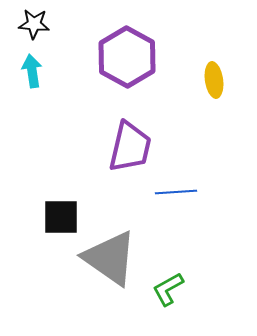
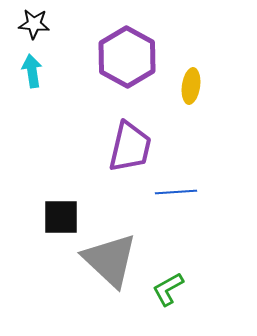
yellow ellipse: moved 23 px left, 6 px down; rotated 16 degrees clockwise
gray triangle: moved 2 px down; rotated 8 degrees clockwise
